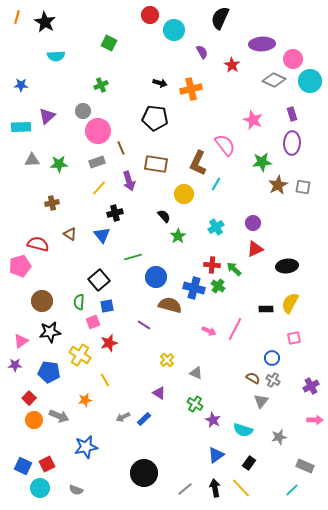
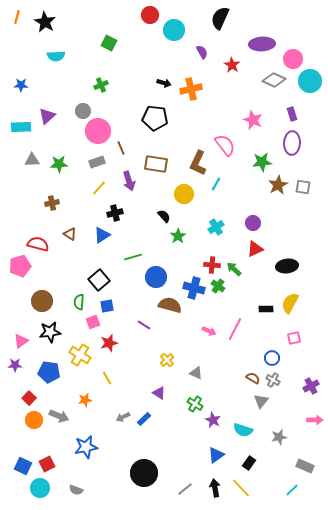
black arrow at (160, 83): moved 4 px right
blue triangle at (102, 235): rotated 36 degrees clockwise
yellow line at (105, 380): moved 2 px right, 2 px up
